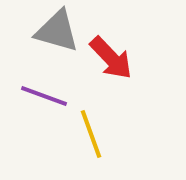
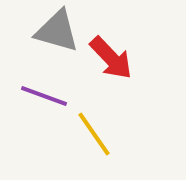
yellow line: moved 3 px right; rotated 15 degrees counterclockwise
